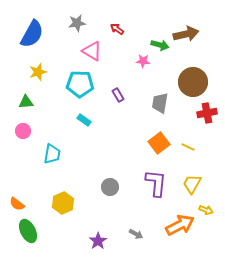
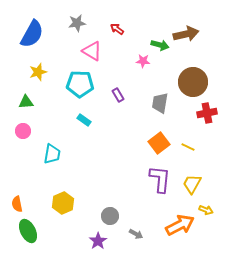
purple L-shape: moved 4 px right, 4 px up
gray circle: moved 29 px down
orange semicircle: rotated 42 degrees clockwise
